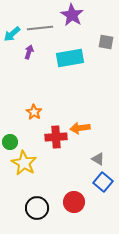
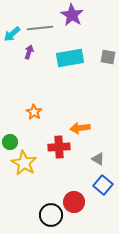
gray square: moved 2 px right, 15 px down
red cross: moved 3 px right, 10 px down
blue square: moved 3 px down
black circle: moved 14 px right, 7 px down
